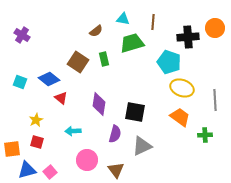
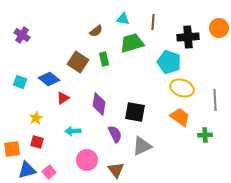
orange circle: moved 4 px right
red triangle: moved 2 px right; rotated 48 degrees clockwise
yellow star: moved 2 px up
purple semicircle: rotated 42 degrees counterclockwise
pink square: moved 1 px left
